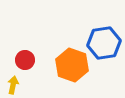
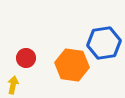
red circle: moved 1 px right, 2 px up
orange hexagon: rotated 12 degrees counterclockwise
